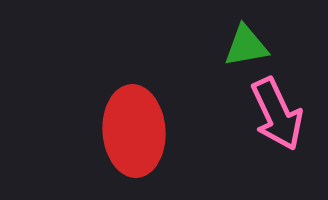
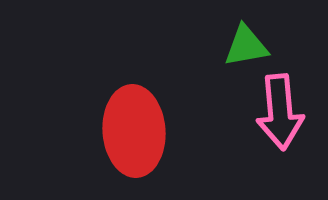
pink arrow: moved 3 px right, 2 px up; rotated 20 degrees clockwise
